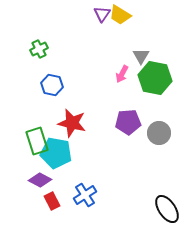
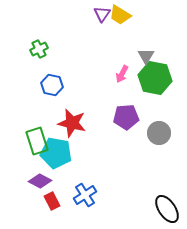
gray triangle: moved 5 px right
purple pentagon: moved 2 px left, 5 px up
purple diamond: moved 1 px down
